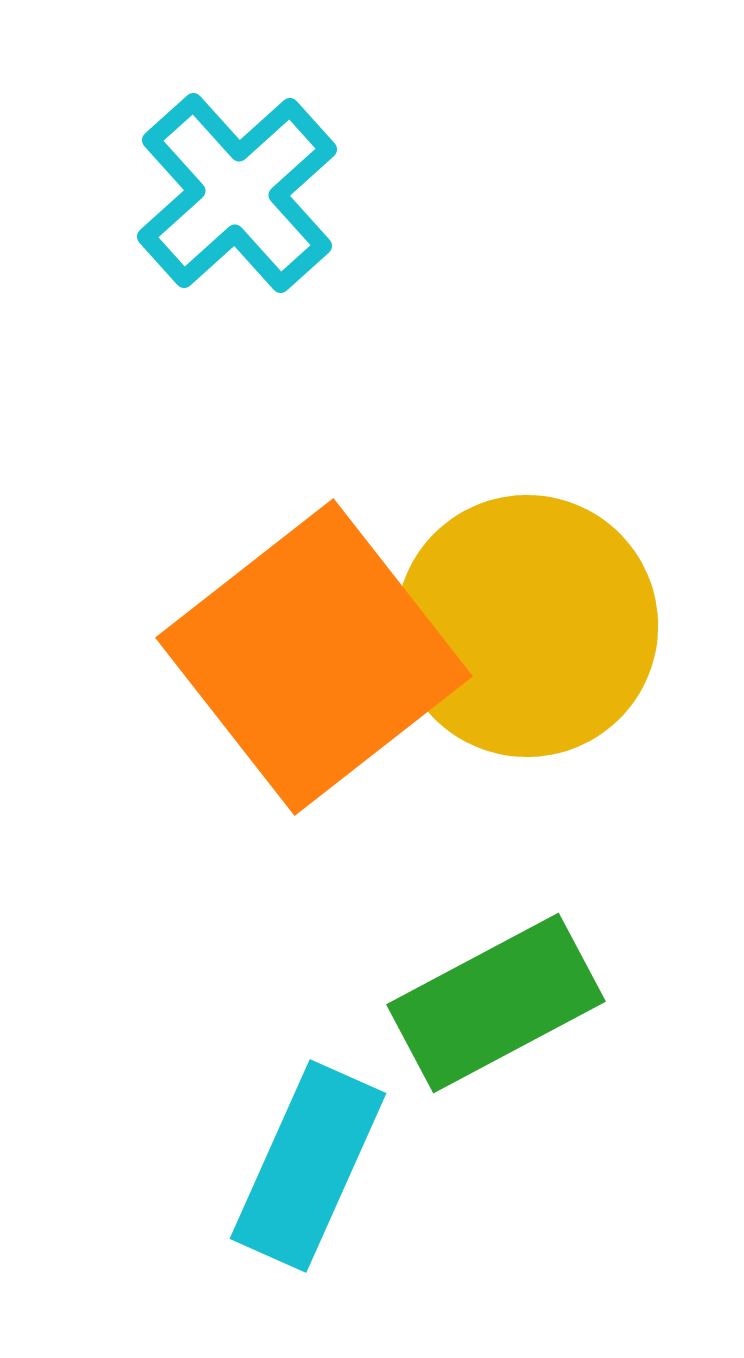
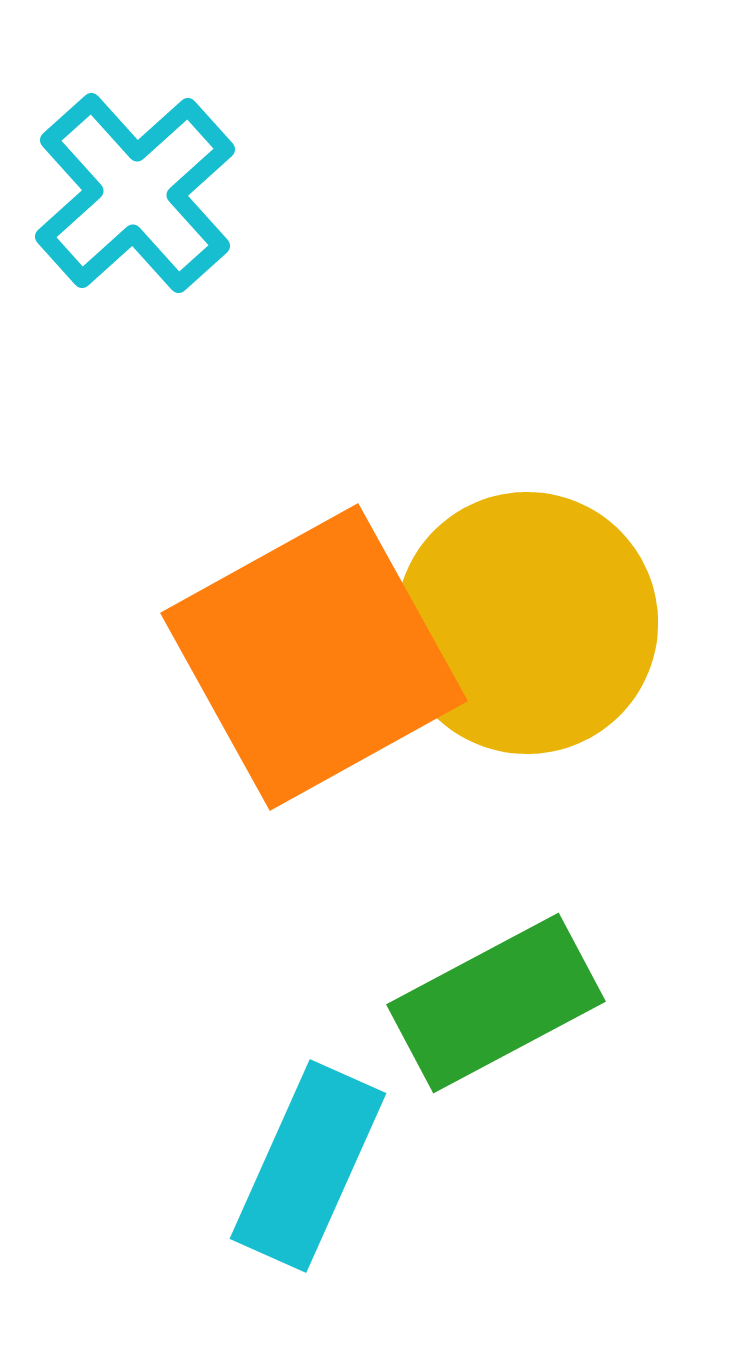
cyan cross: moved 102 px left
yellow circle: moved 3 px up
orange square: rotated 9 degrees clockwise
